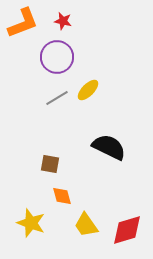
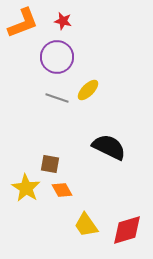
gray line: rotated 50 degrees clockwise
orange diamond: moved 6 px up; rotated 15 degrees counterclockwise
yellow star: moved 5 px left, 35 px up; rotated 12 degrees clockwise
